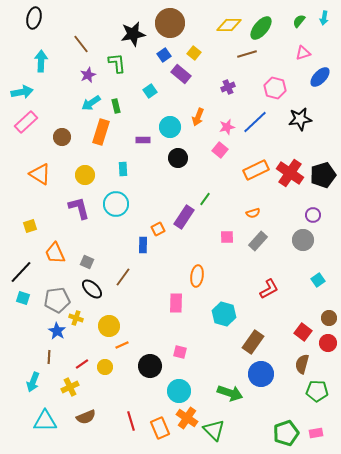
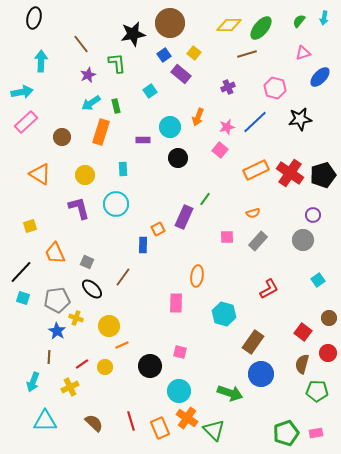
purple rectangle at (184, 217): rotated 10 degrees counterclockwise
red circle at (328, 343): moved 10 px down
brown semicircle at (86, 417): moved 8 px right, 6 px down; rotated 114 degrees counterclockwise
